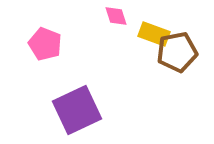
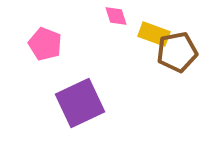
purple square: moved 3 px right, 7 px up
